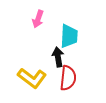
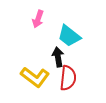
cyan trapezoid: rotated 125 degrees clockwise
yellow L-shape: moved 3 px right, 1 px up
